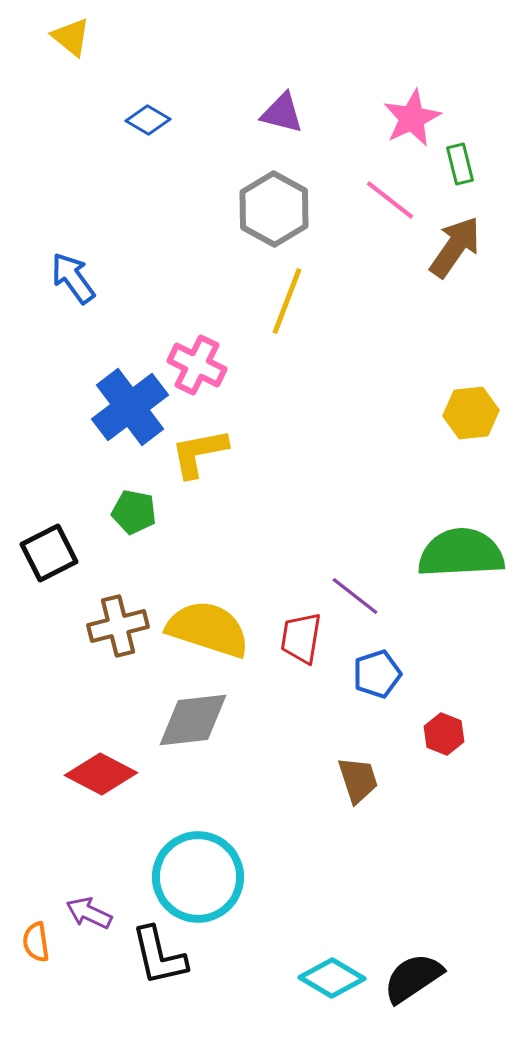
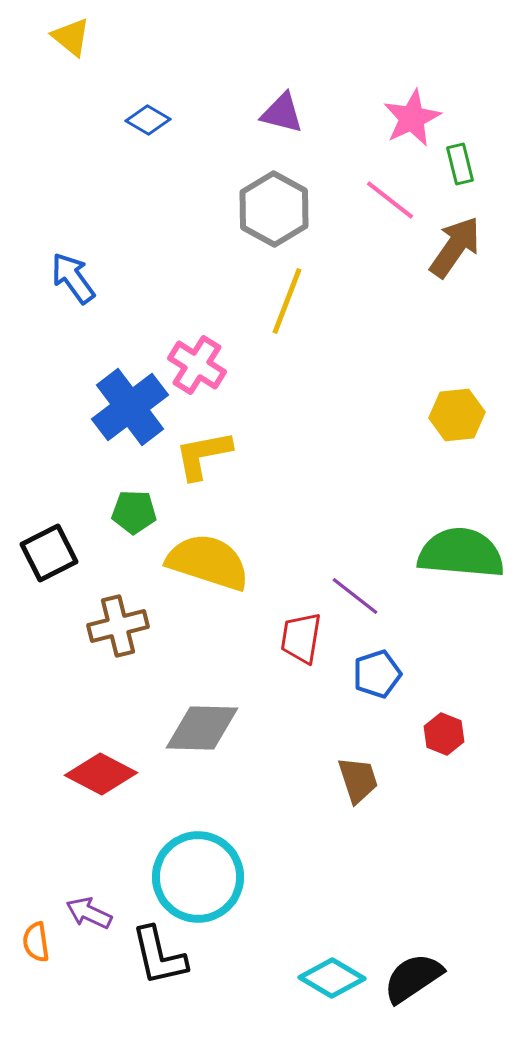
pink cross: rotated 6 degrees clockwise
yellow hexagon: moved 14 px left, 2 px down
yellow L-shape: moved 4 px right, 2 px down
green pentagon: rotated 9 degrees counterclockwise
green semicircle: rotated 8 degrees clockwise
yellow semicircle: moved 67 px up
gray diamond: moved 9 px right, 8 px down; rotated 8 degrees clockwise
